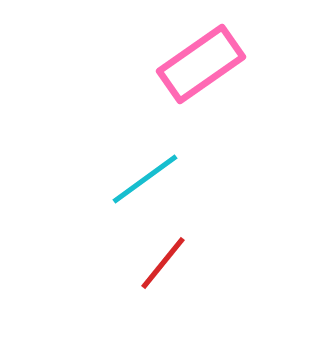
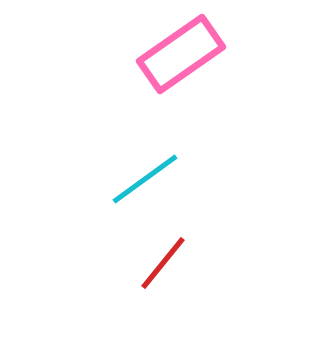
pink rectangle: moved 20 px left, 10 px up
